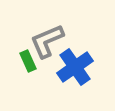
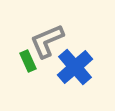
blue cross: rotated 6 degrees counterclockwise
